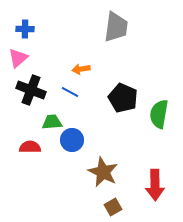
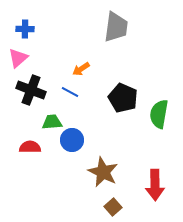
orange arrow: rotated 24 degrees counterclockwise
brown square: rotated 12 degrees counterclockwise
